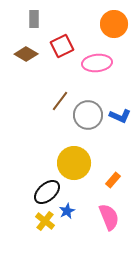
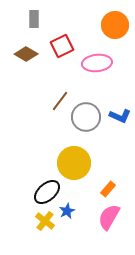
orange circle: moved 1 px right, 1 px down
gray circle: moved 2 px left, 2 px down
orange rectangle: moved 5 px left, 9 px down
pink semicircle: rotated 128 degrees counterclockwise
